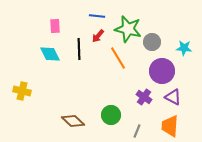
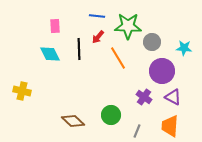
green star: moved 3 px up; rotated 12 degrees counterclockwise
red arrow: moved 1 px down
